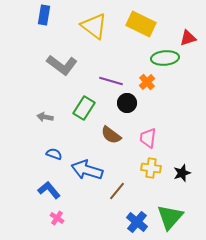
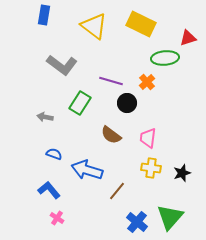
green rectangle: moved 4 px left, 5 px up
